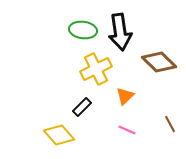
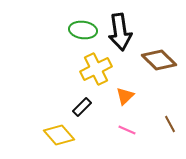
brown diamond: moved 2 px up
